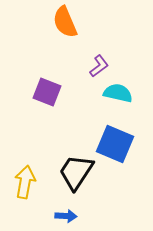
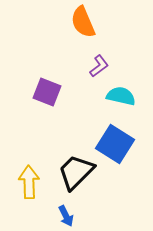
orange semicircle: moved 18 px right
cyan semicircle: moved 3 px right, 3 px down
blue square: rotated 9 degrees clockwise
black trapezoid: rotated 12 degrees clockwise
yellow arrow: moved 4 px right; rotated 12 degrees counterclockwise
blue arrow: rotated 60 degrees clockwise
